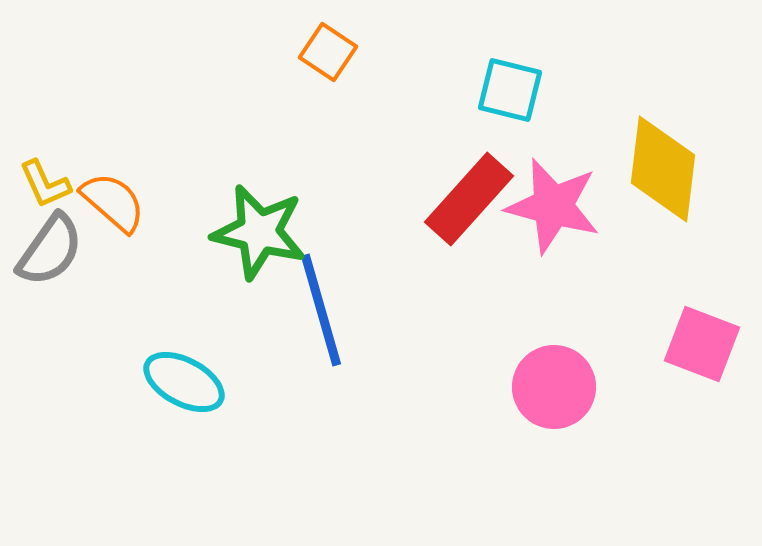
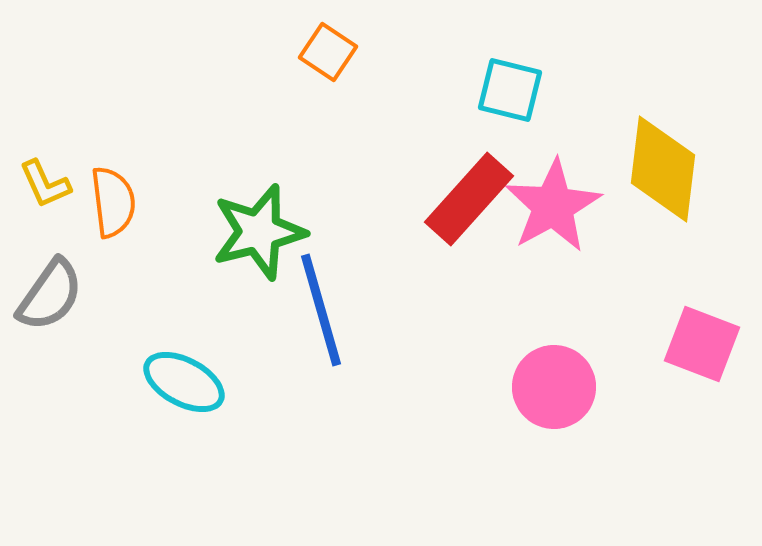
orange semicircle: rotated 42 degrees clockwise
pink star: rotated 28 degrees clockwise
green star: rotated 28 degrees counterclockwise
gray semicircle: moved 45 px down
